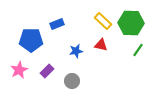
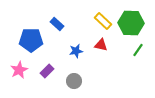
blue rectangle: rotated 64 degrees clockwise
gray circle: moved 2 px right
